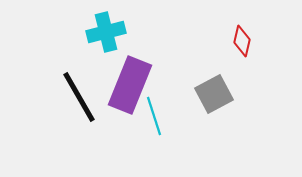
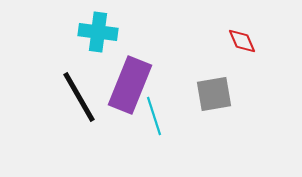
cyan cross: moved 8 px left; rotated 21 degrees clockwise
red diamond: rotated 36 degrees counterclockwise
gray square: rotated 18 degrees clockwise
